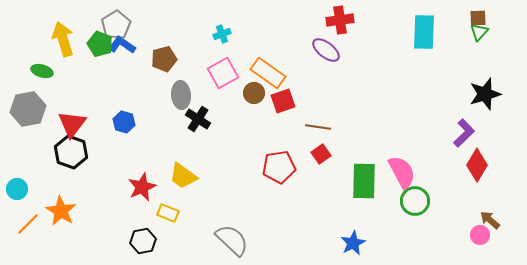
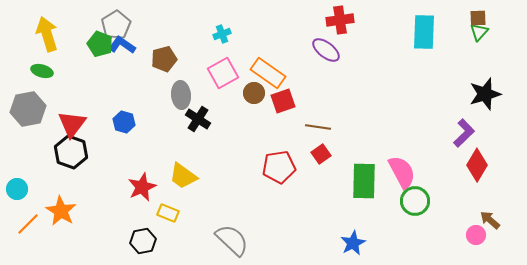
yellow arrow at (63, 39): moved 16 px left, 5 px up
pink circle at (480, 235): moved 4 px left
